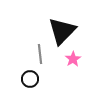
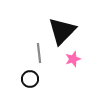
gray line: moved 1 px left, 1 px up
pink star: rotated 14 degrees clockwise
